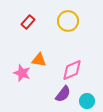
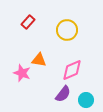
yellow circle: moved 1 px left, 9 px down
cyan circle: moved 1 px left, 1 px up
